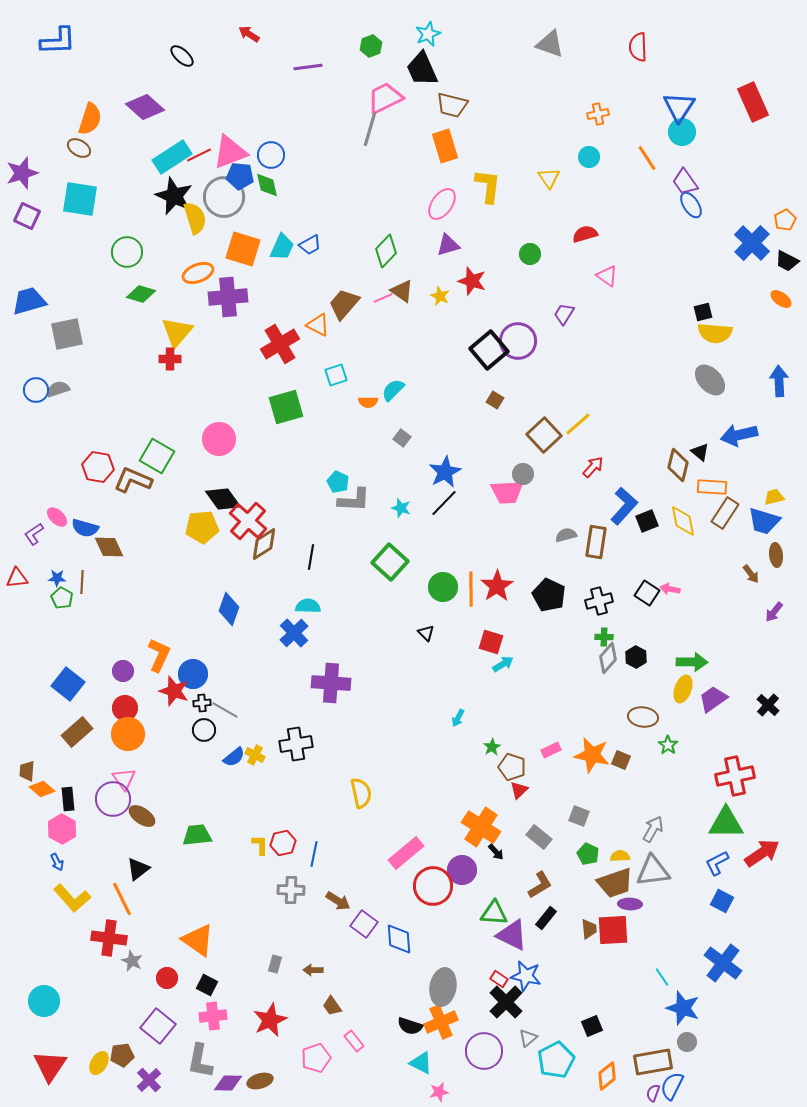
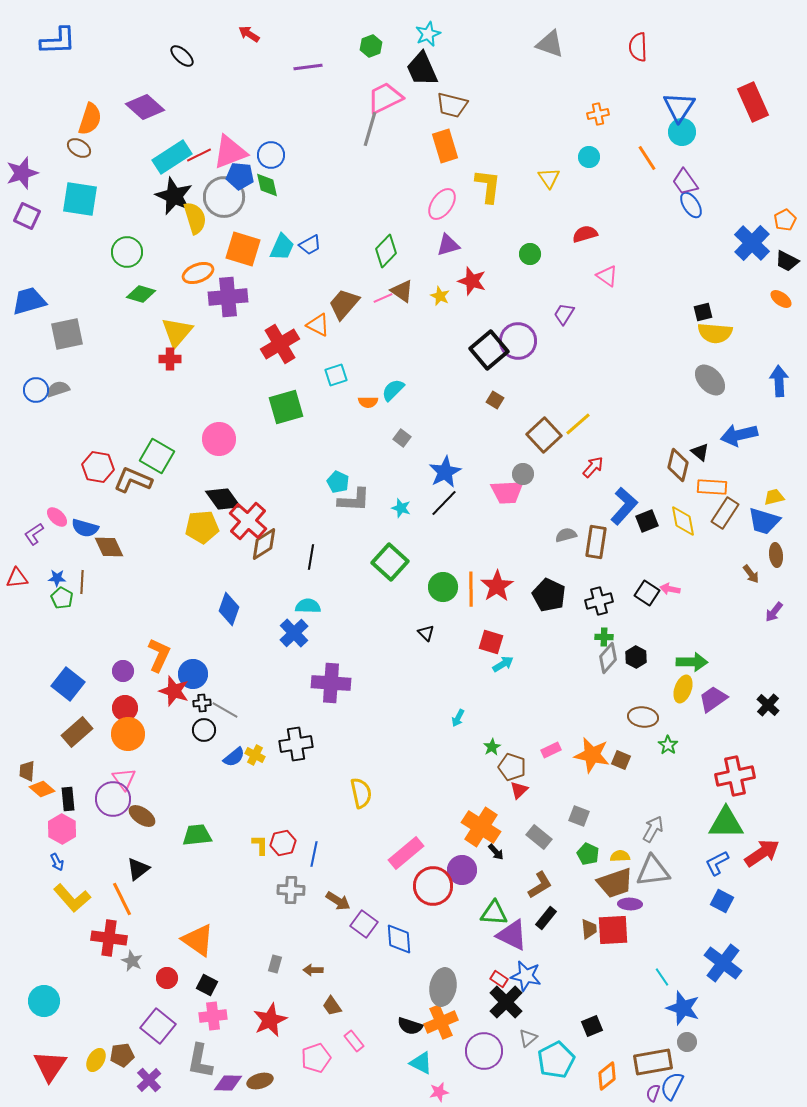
yellow ellipse at (99, 1063): moved 3 px left, 3 px up
